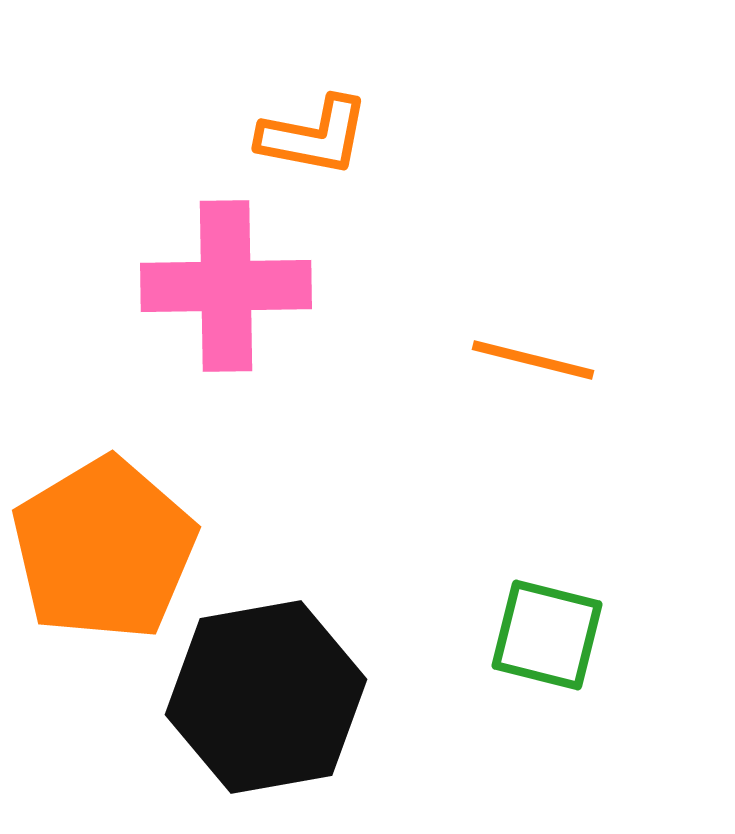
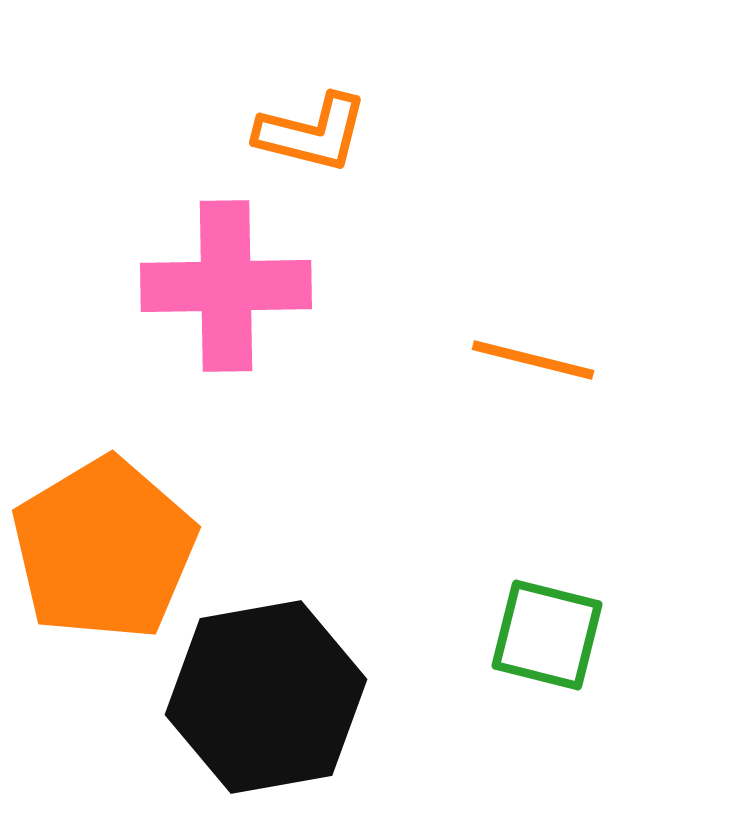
orange L-shape: moved 2 px left, 3 px up; rotated 3 degrees clockwise
